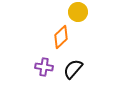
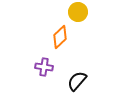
orange diamond: moved 1 px left
black semicircle: moved 4 px right, 12 px down
